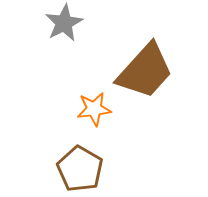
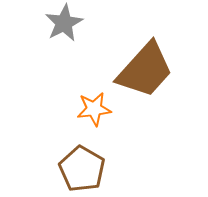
brown trapezoid: moved 1 px up
brown pentagon: moved 2 px right
